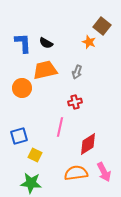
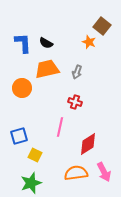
orange trapezoid: moved 2 px right, 1 px up
red cross: rotated 32 degrees clockwise
green star: rotated 25 degrees counterclockwise
